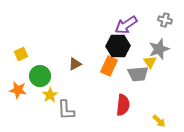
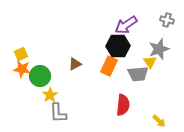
gray cross: moved 2 px right
orange star: moved 4 px right, 21 px up
gray L-shape: moved 8 px left, 3 px down
